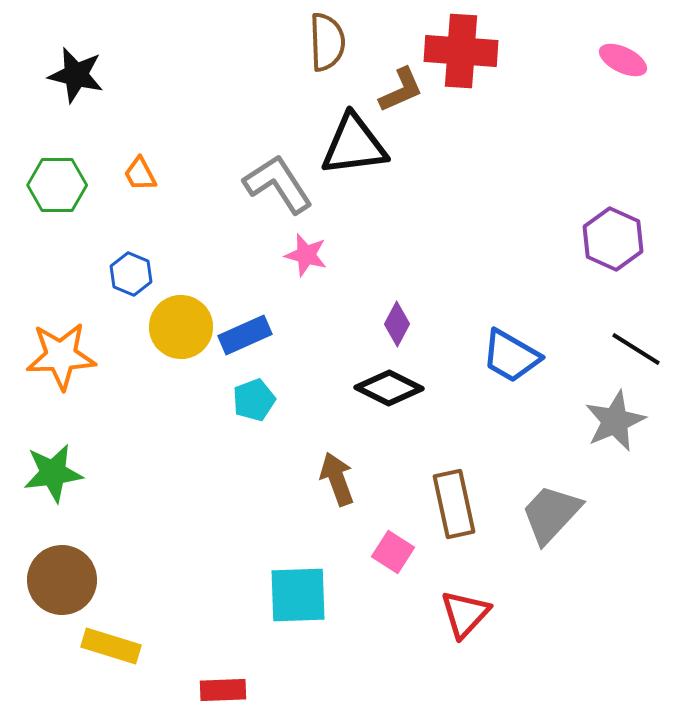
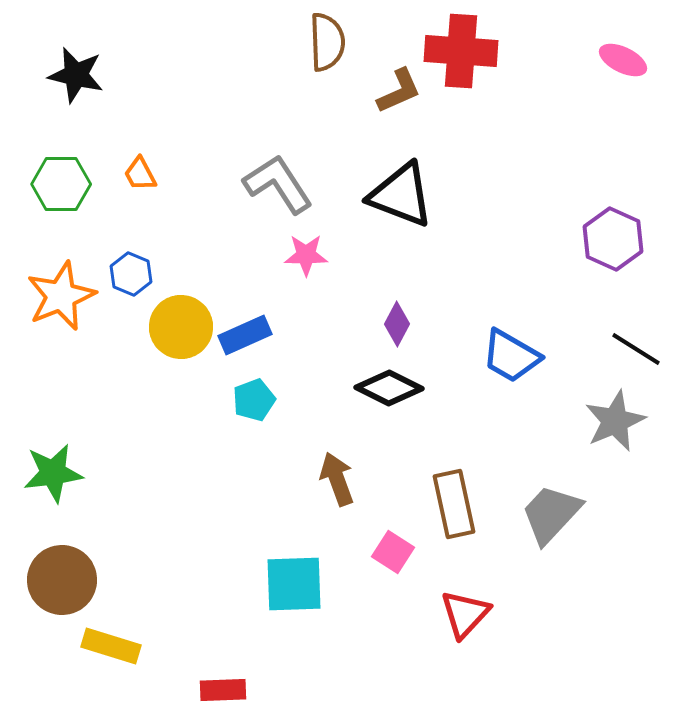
brown L-shape: moved 2 px left, 1 px down
black triangle: moved 47 px right, 50 px down; rotated 28 degrees clockwise
green hexagon: moved 4 px right, 1 px up
pink star: rotated 15 degrees counterclockwise
orange star: moved 60 px up; rotated 20 degrees counterclockwise
cyan square: moved 4 px left, 11 px up
